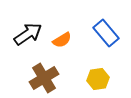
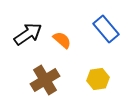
blue rectangle: moved 4 px up
orange semicircle: rotated 108 degrees counterclockwise
brown cross: moved 1 px right, 2 px down
